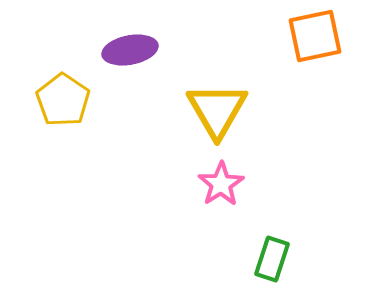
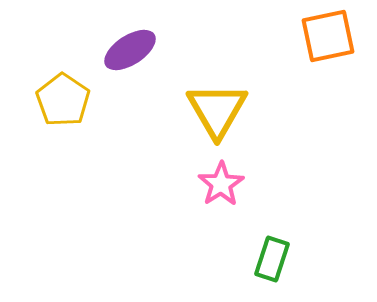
orange square: moved 13 px right
purple ellipse: rotated 22 degrees counterclockwise
